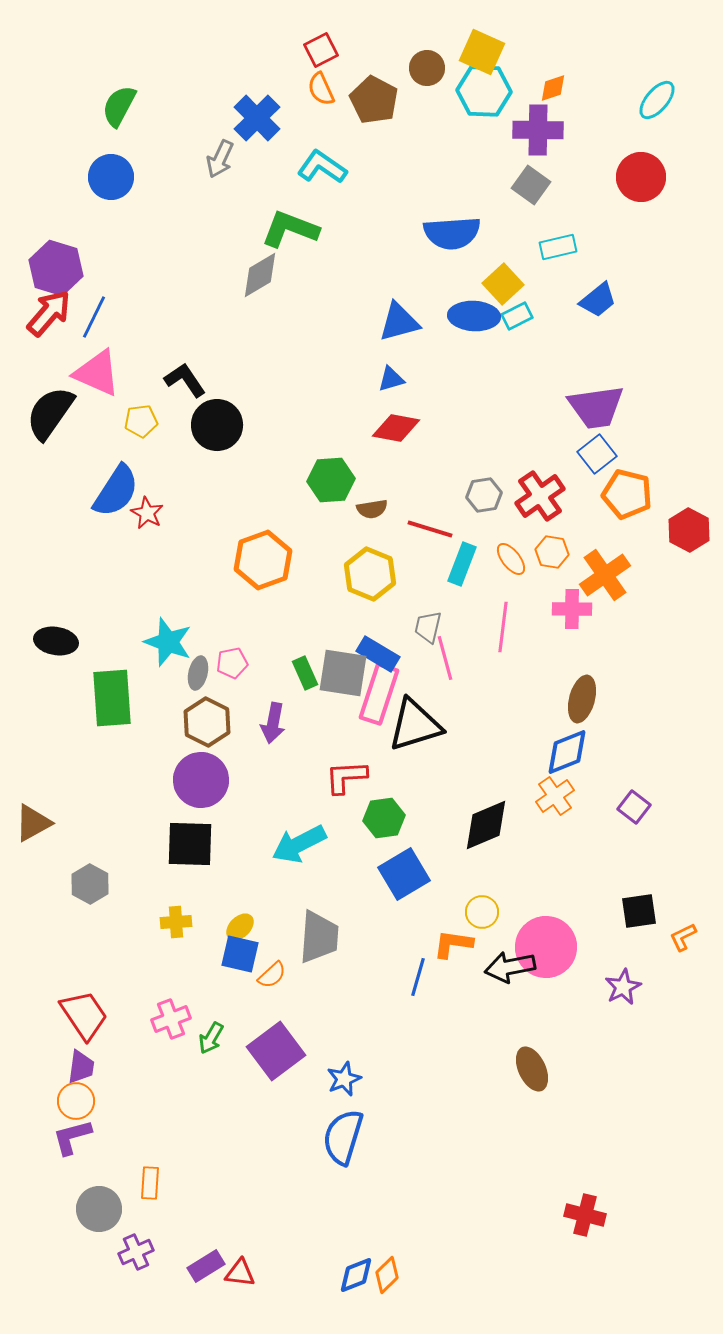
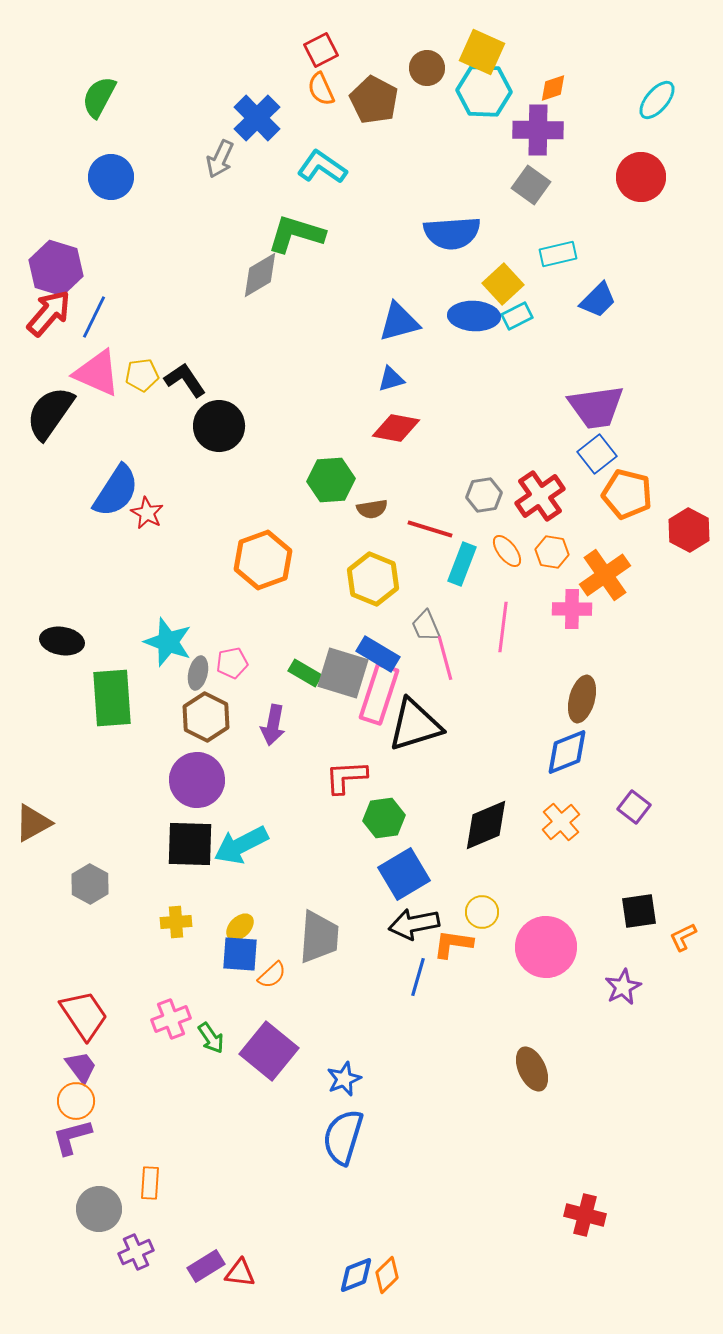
green semicircle at (119, 106): moved 20 px left, 9 px up
green L-shape at (290, 229): moved 6 px right, 5 px down; rotated 4 degrees counterclockwise
cyan rectangle at (558, 247): moved 7 px down
blue trapezoid at (598, 300): rotated 6 degrees counterclockwise
yellow pentagon at (141, 421): moved 1 px right, 46 px up
black circle at (217, 425): moved 2 px right, 1 px down
orange ellipse at (511, 559): moved 4 px left, 8 px up
yellow hexagon at (370, 574): moved 3 px right, 5 px down
gray trapezoid at (428, 627): moved 2 px left, 1 px up; rotated 36 degrees counterclockwise
black ellipse at (56, 641): moved 6 px right
green rectangle at (305, 673): rotated 36 degrees counterclockwise
gray square at (343, 673): rotated 8 degrees clockwise
brown hexagon at (207, 722): moved 1 px left, 5 px up
purple arrow at (273, 723): moved 2 px down
purple circle at (201, 780): moved 4 px left
orange cross at (555, 796): moved 6 px right, 26 px down; rotated 6 degrees counterclockwise
cyan arrow at (299, 844): moved 58 px left, 1 px down
blue square at (240, 954): rotated 9 degrees counterclockwise
black arrow at (510, 967): moved 96 px left, 43 px up
green arrow at (211, 1038): rotated 64 degrees counterclockwise
purple square at (276, 1051): moved 7 px left; rotated 14 degrees counterclockwise
purple trapezoid at (81, 1067): rotated 45 degrees counterclockwise
